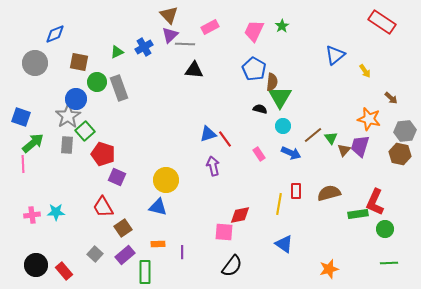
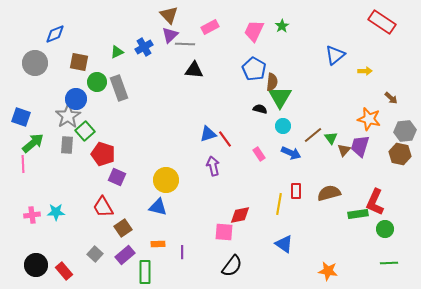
yellow arrow at (365, 71): rotated 56 degrees counterclockwise
orange star at (329, 269): moved 1 px left, 2 px down; rotated 24 degrees clockwise
